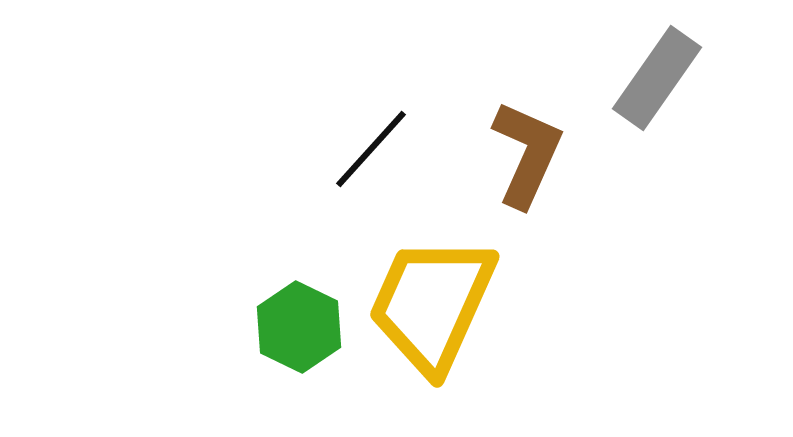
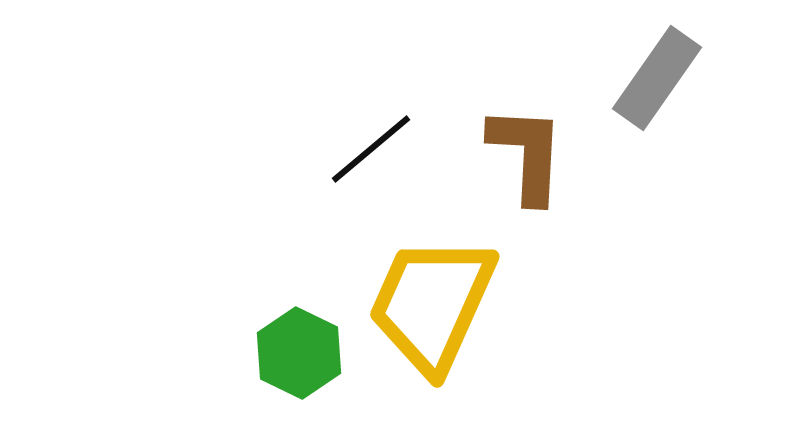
black line: rotated 8 degrees clockwise
brown L-shape: rotated 21 degrees counterclockwise
green hexagon: moved 26 px down
